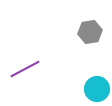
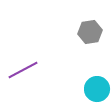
purple line: moved 2 px left, 1 px down
